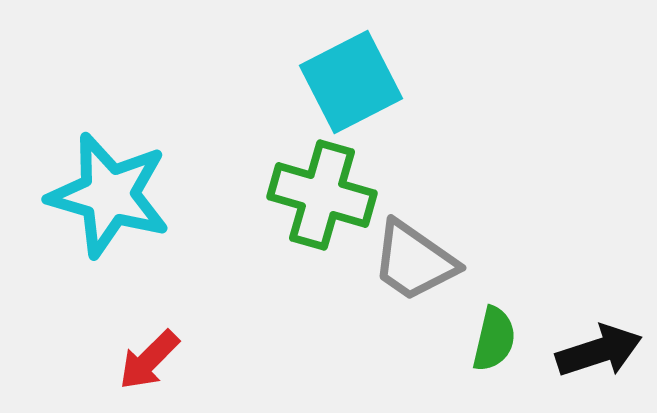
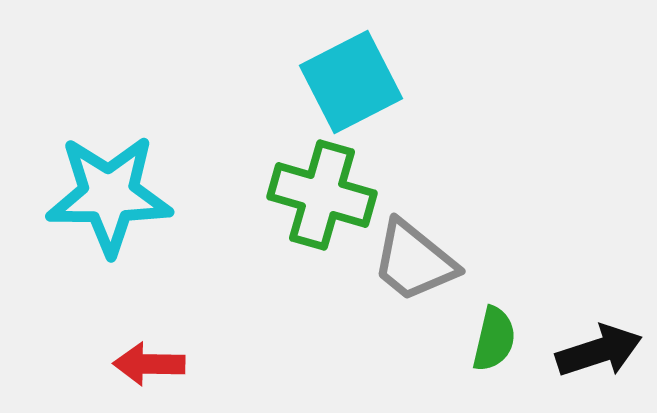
cyan star: rotated 16 degrees counterclockwise
gray trapezoid: rotated 4 degrees clockwise
red arrow: moved 4 px down; rotated 46 degrees clockwise
